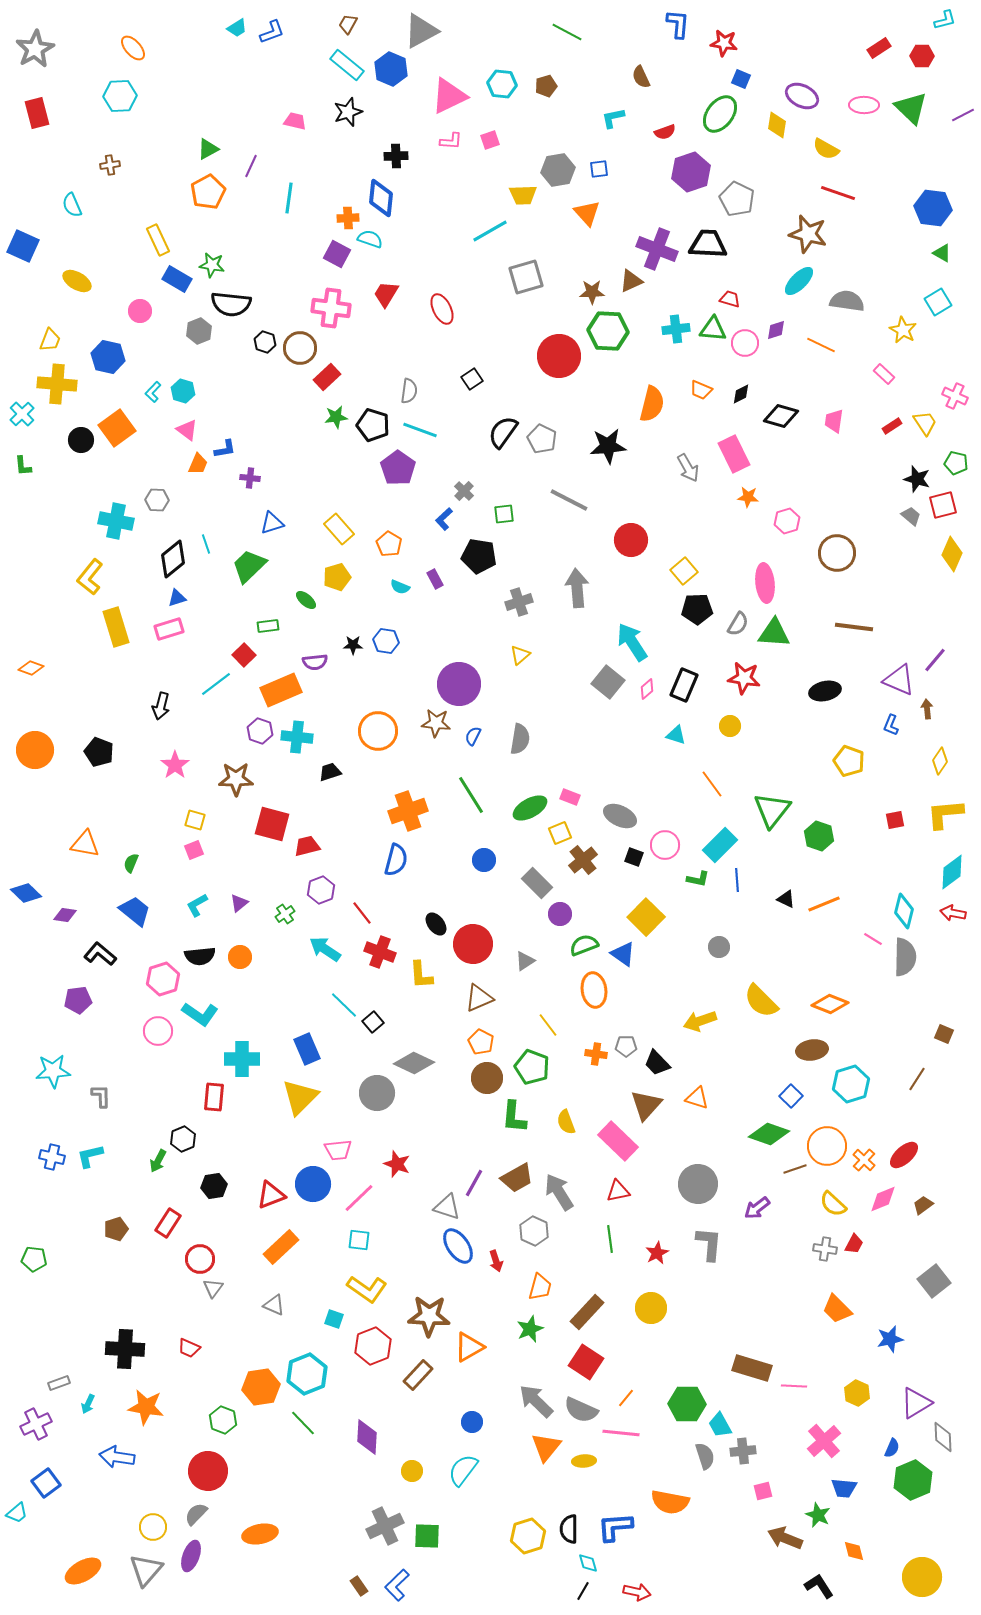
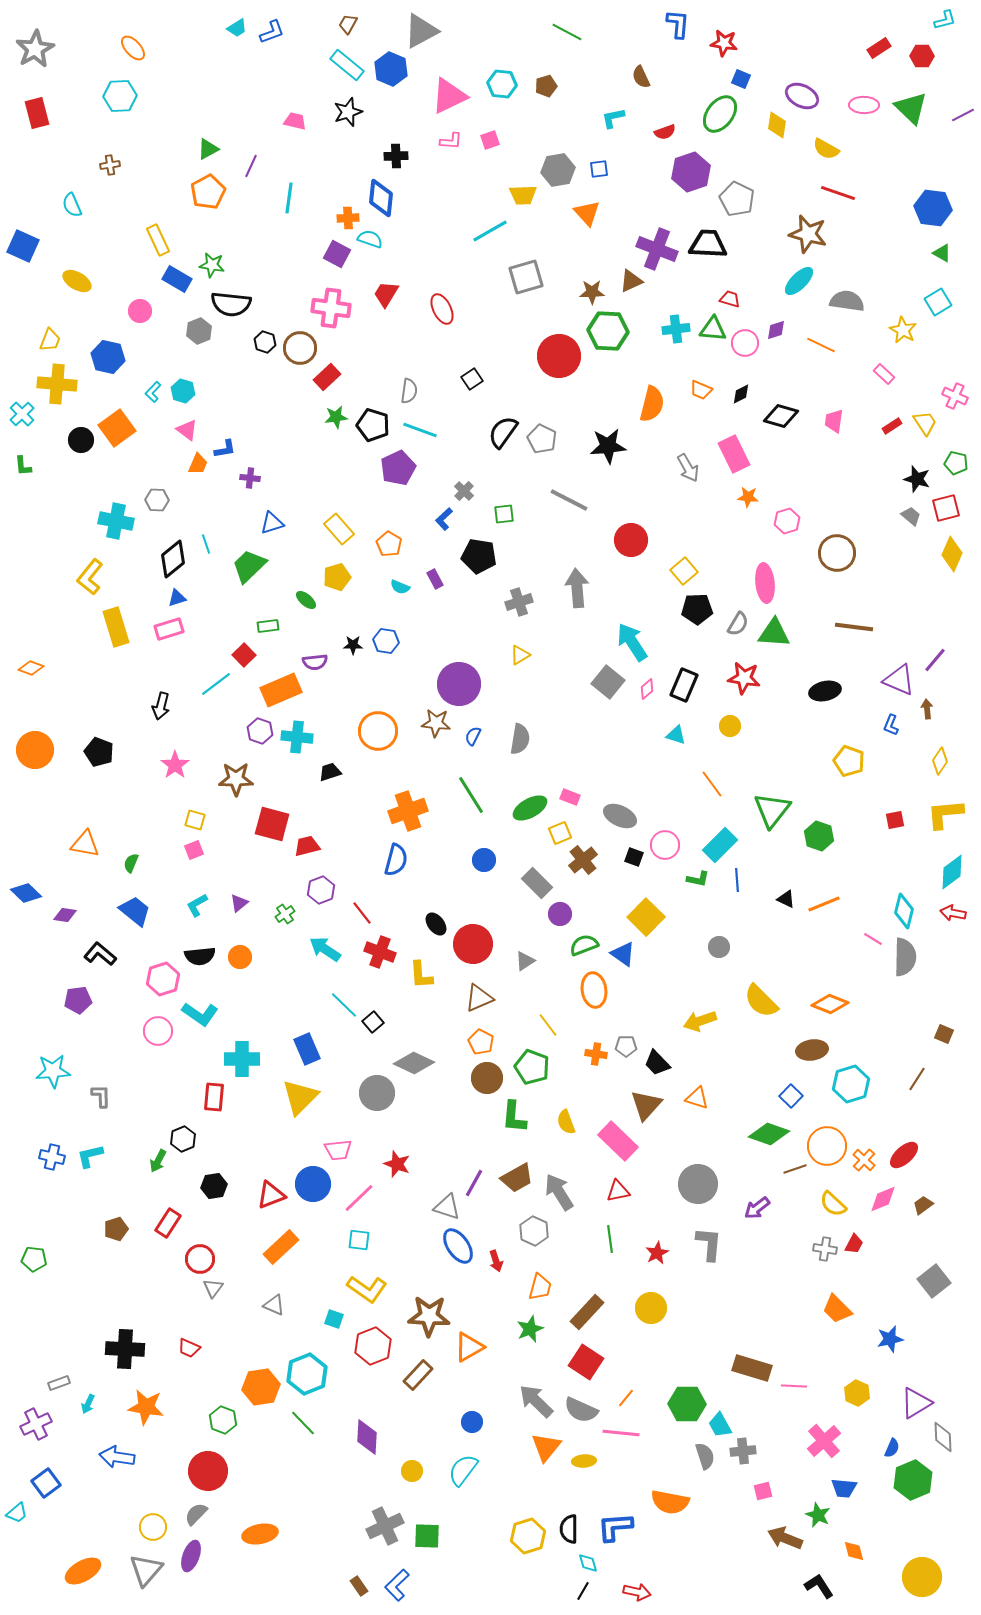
purple pentagon at (398, 468): rotated 12 degrees clockwise
red square at (943, 505): moved 3 px right, 3 px down
yellow triangle at (520, 655): rotated 10 degrees clockwise
